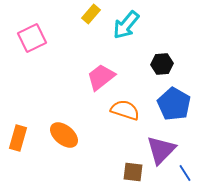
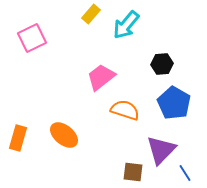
blue pentagon: moved 1 px up
